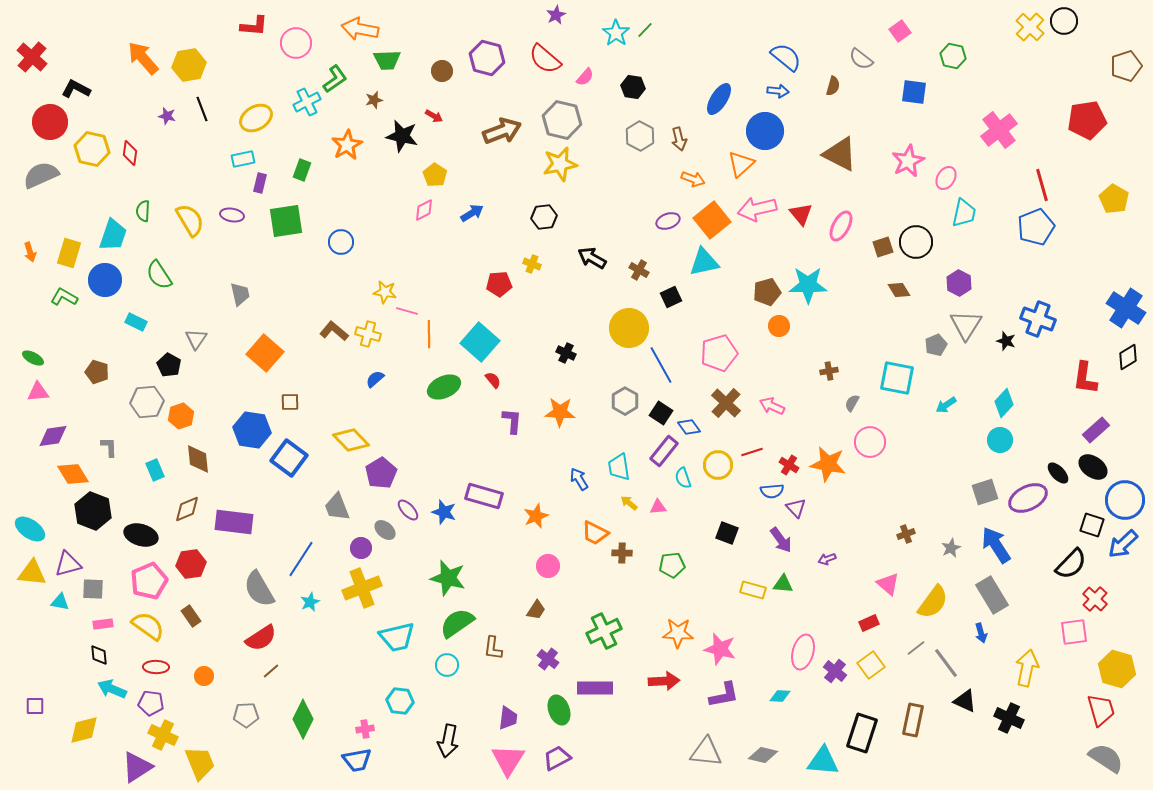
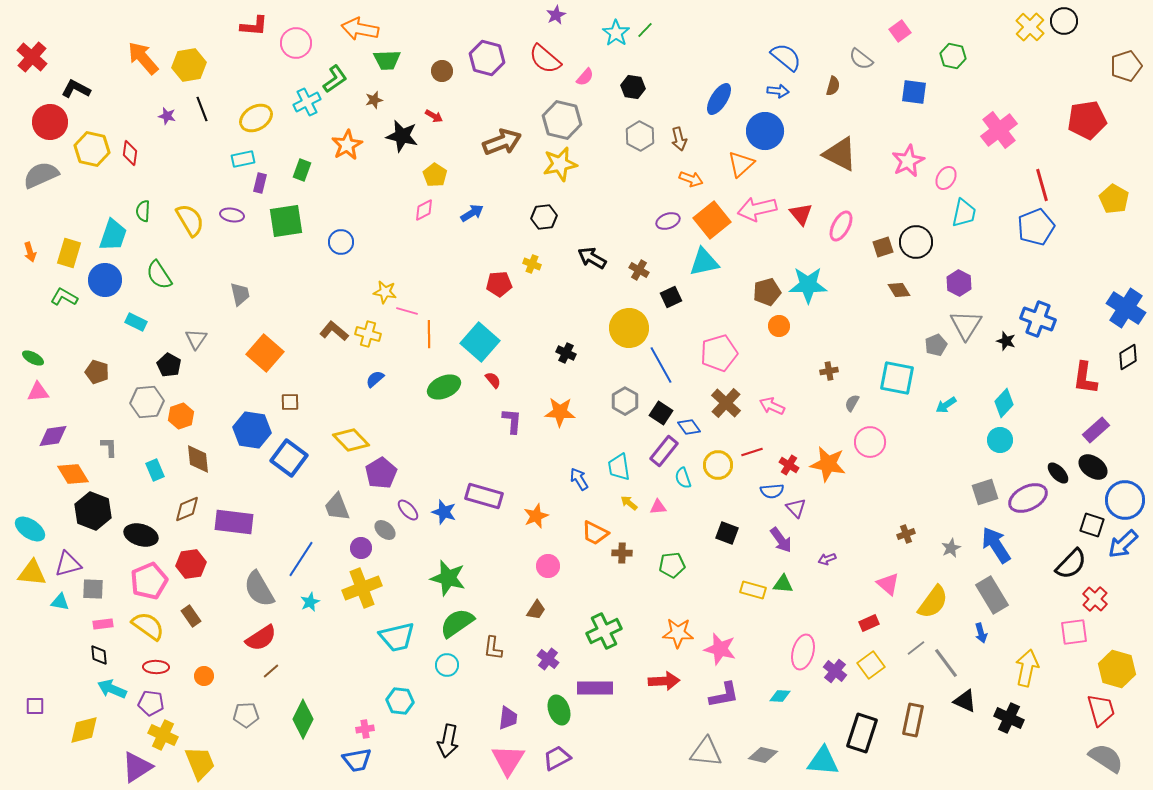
brown arrow at (502, 131): moved 11 px down
orange arrow at (693, 179): moved 2 px left
